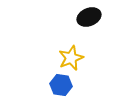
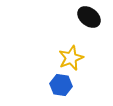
black ellipse: rotated 60 degrees clockwise
